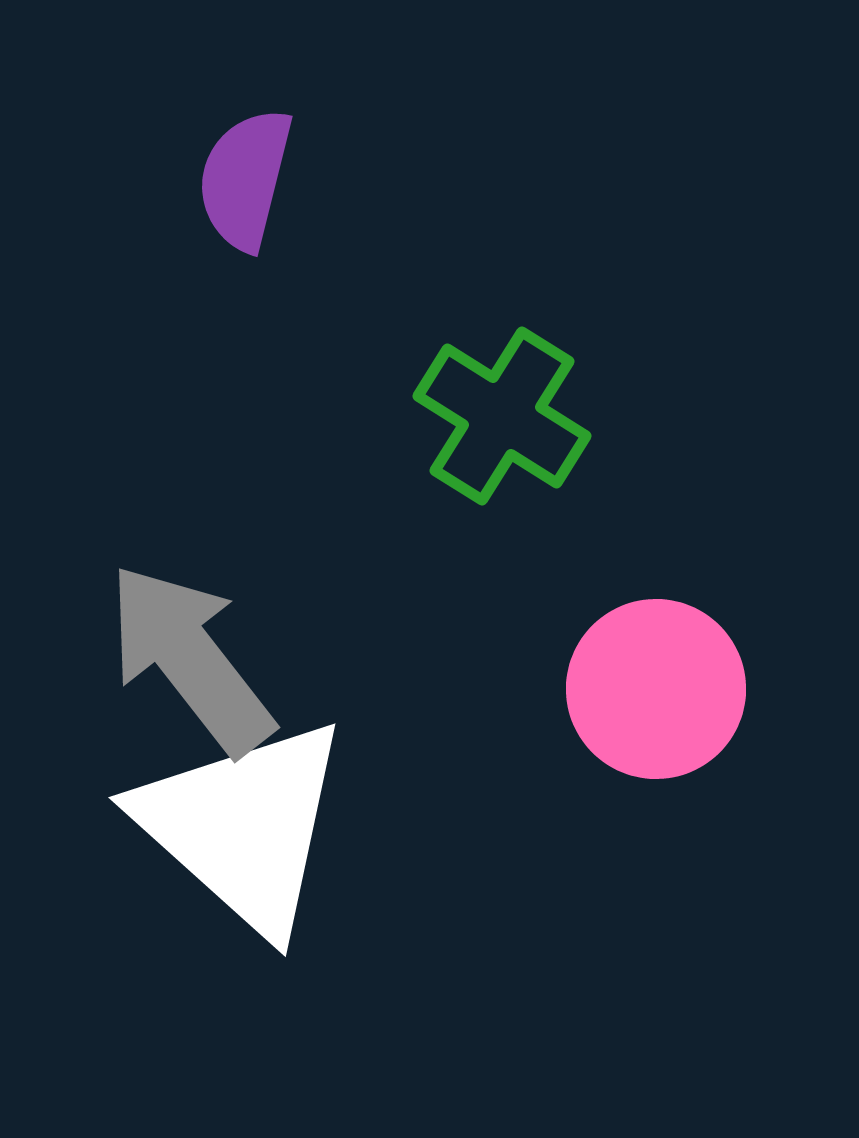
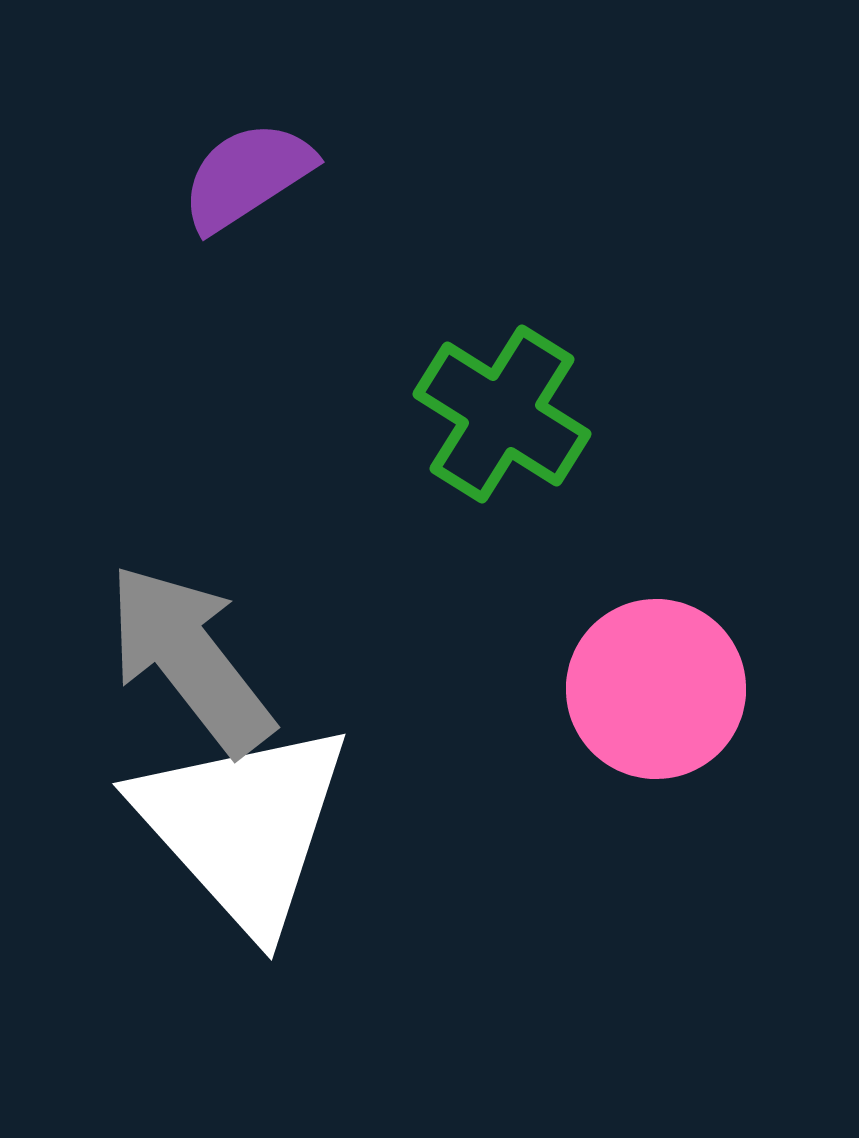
purple semicircle: moved 2 px right, 3 px up; rotated 43 degrees clockwise
green cross: moved 2 px up
white triangle: rotated 6 degrees clockwise
